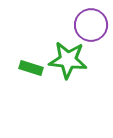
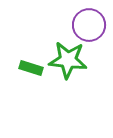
purple circle: moved 2 px left
